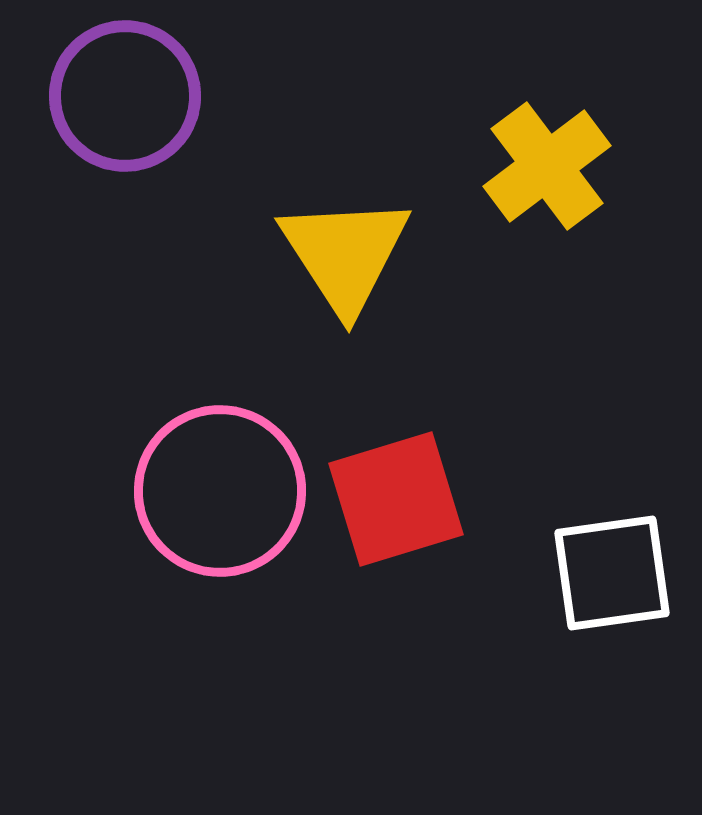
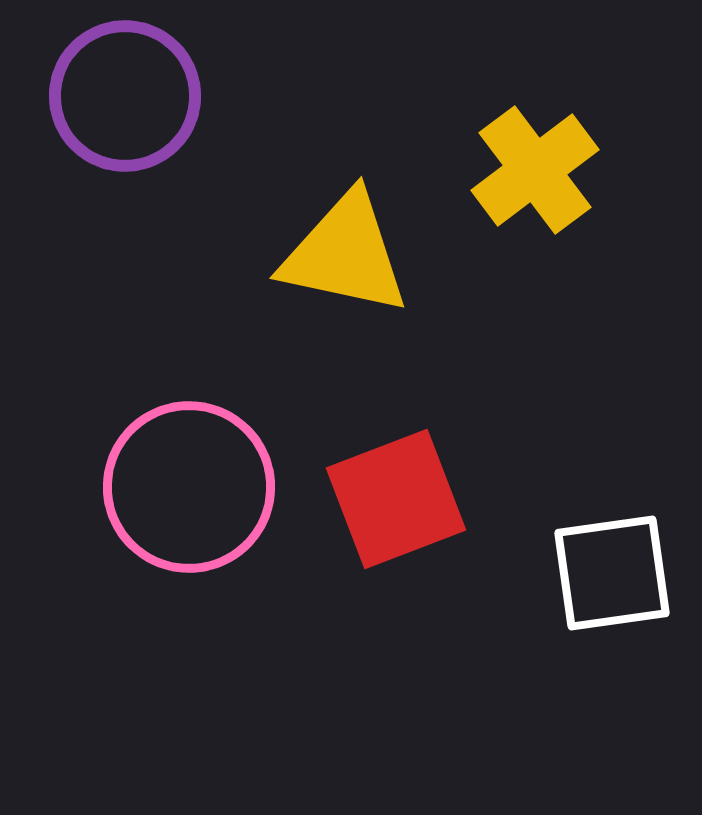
yellow cross: moved 12 px left, 4 px down
yellow triangle: rotated 45 degrees counterclockwise
pink circle: moved 31 px left, 4 px up
red square: rotated 4 degrees counterclockwise
